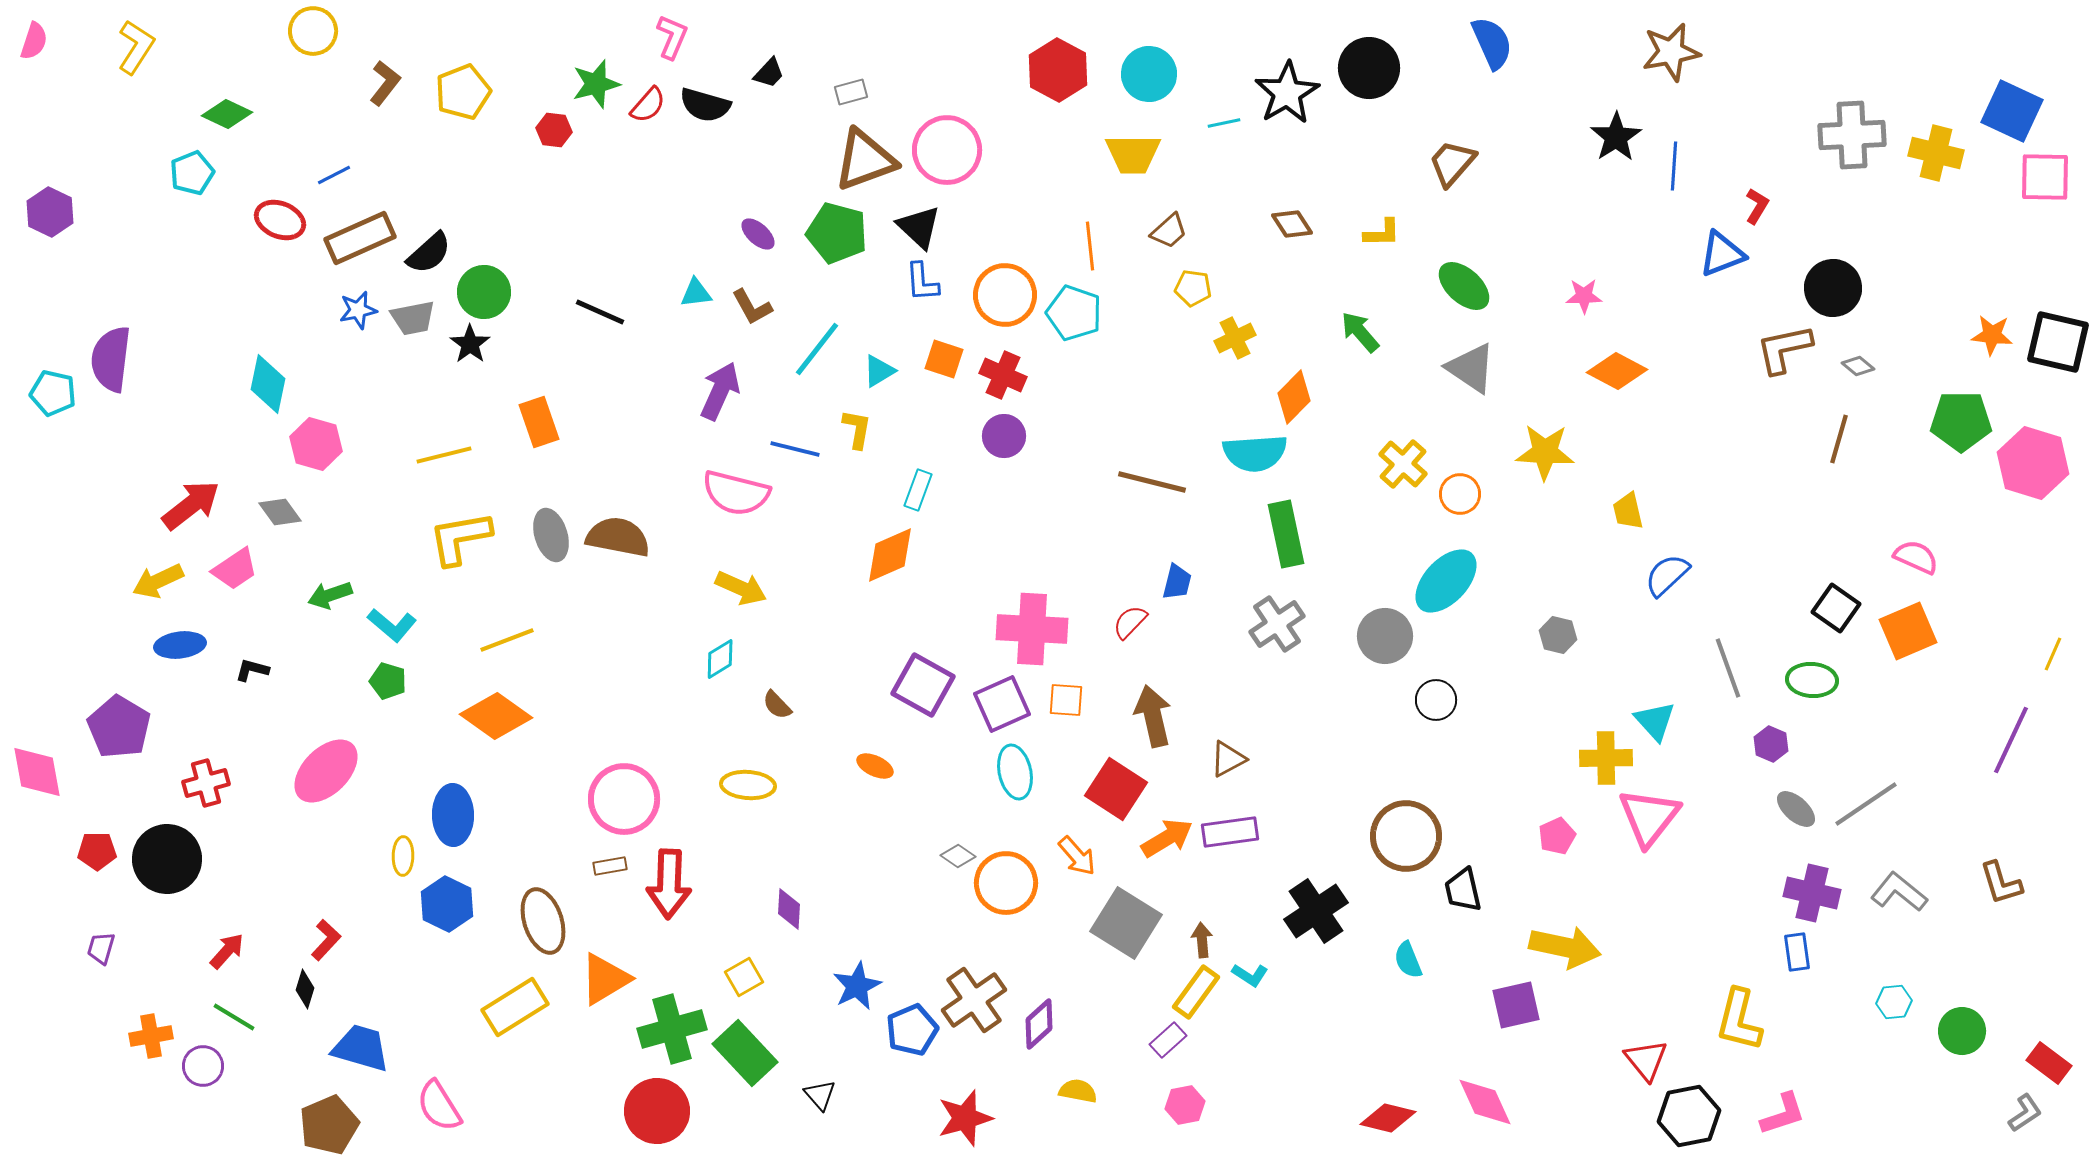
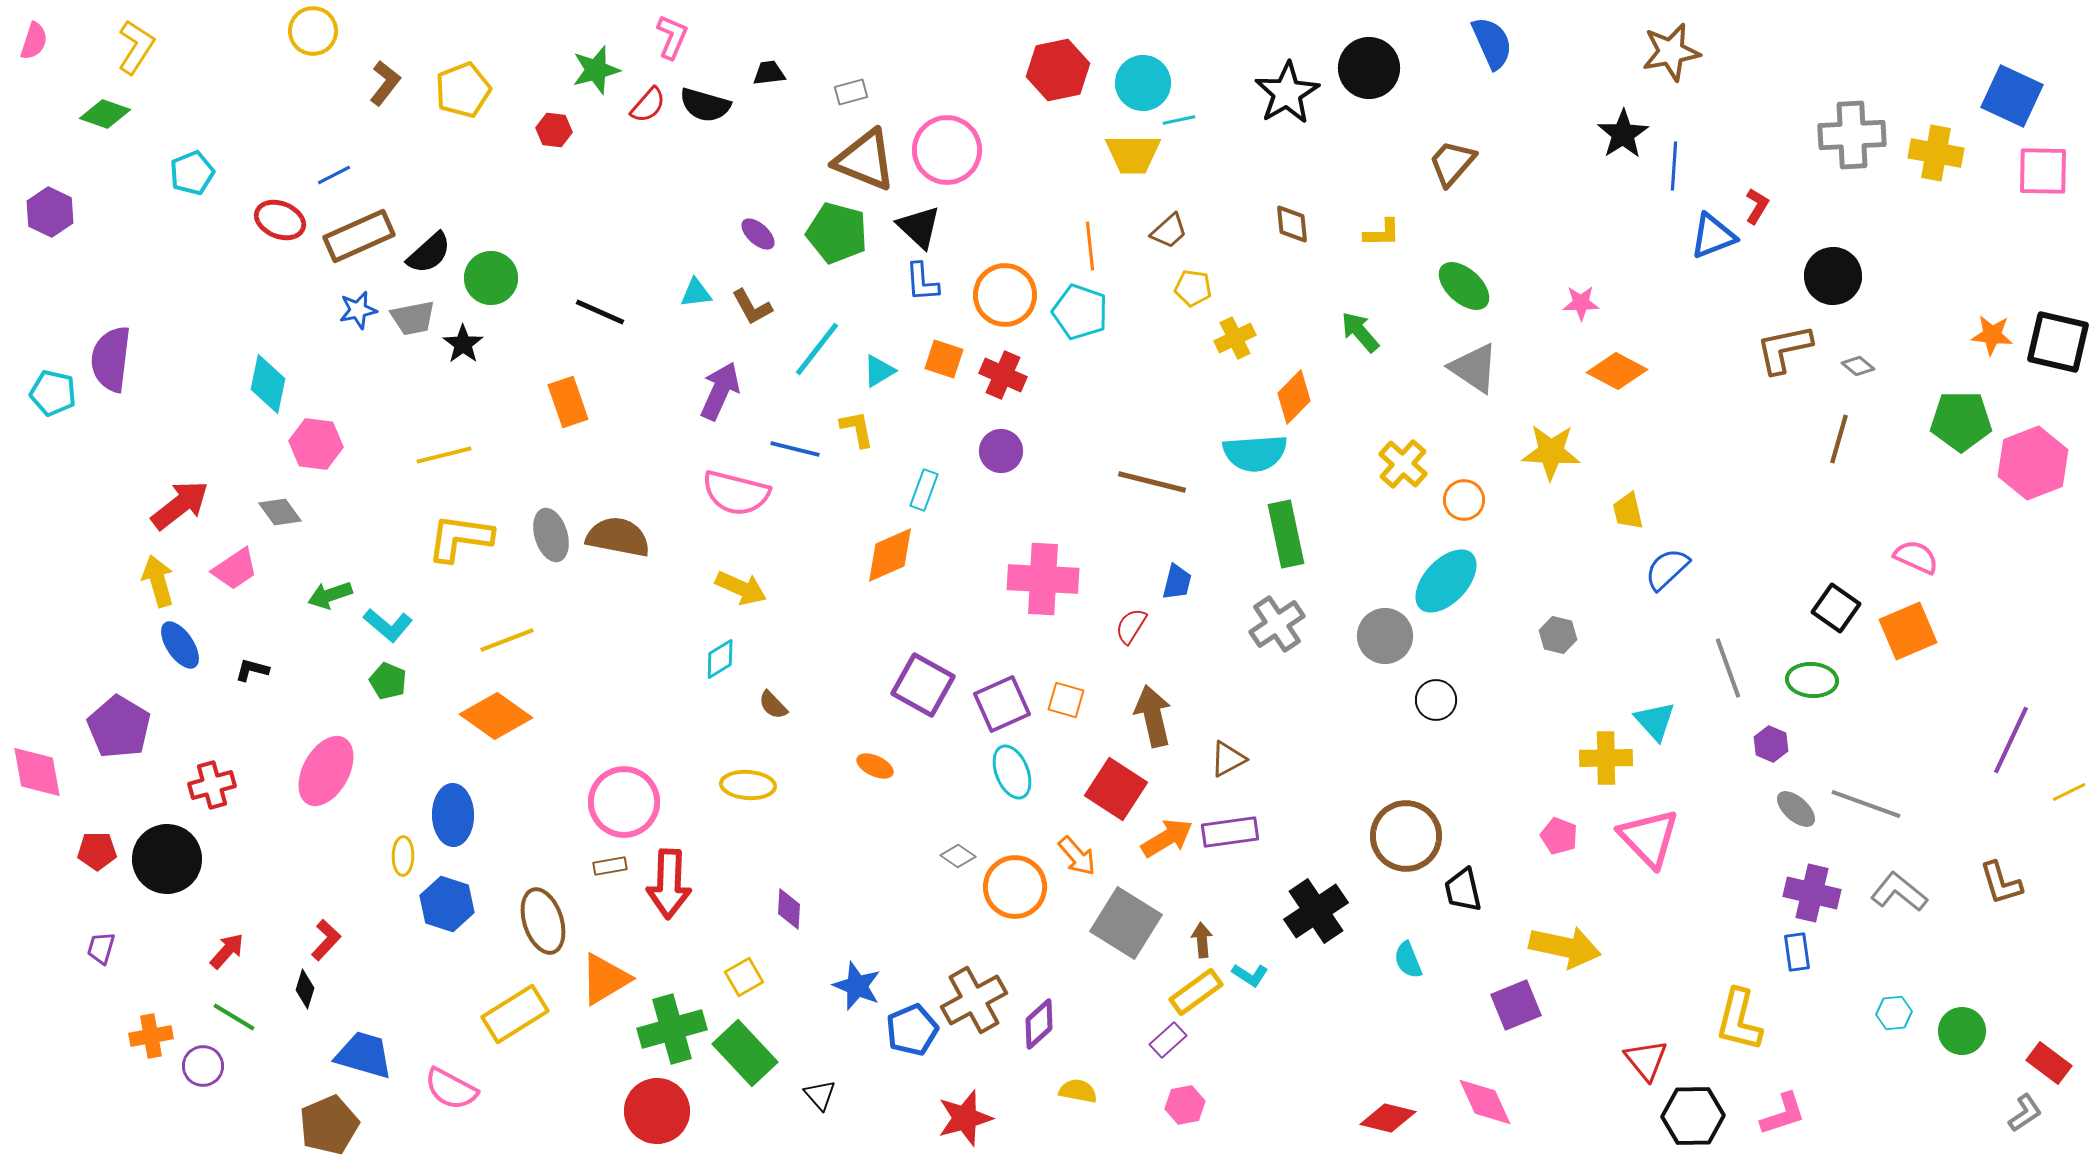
red hexagon at (1058, 70): rotated 20 degrees clockwise
black trapezoid at (769, 73): rotated 140 degrees counterclockwise
cyan circle at (1149, 74): moved 6 px left, 9 px down
green star at (596, 84): moved 14 px up
yellow pentagon at (463, 92): moved 2 px up
blue square at (2012, 111): moved 15 px up
green diamond at (227, 114): moved 122 px left; rotated 6 degrees counterclockwise
cyan line at (1224, 123): moved 45 px left, 3 px up
black star at (1616, 137): moved 7 px right, 3 px up
yellow cross at (1936, 153): rotated 4 degrees counterclockwise
brown triangle at (865, 160): rotated 42 degrees clockwise
pink square at (2045, 177): moved 2 px left, 6 px up
brown diamond at (1292, 224): rotated 27 degrees clockwise
brown rectangle at (360, 238): moved 1 px left, 2 px up
blue triangle at (1722, 254): moved 9 px left, 18 px up
black circle at (1833, 288): moved 12 px up
green circle at (484, 292): moved 7 px right, 14 px up
pink star at (1584, 296): moved 3 px left, 7 px down
cyan pentagon at (1074, 313): moved 6 px right, 1 px up
black star at (470, 344): moved 7 px left
gray triangle at (1471, 368): moved 3 px right
orange rectangle at (539, 422): moved 29 px right, 20 px up
yellow L-shape at (857, 429): rotated 21 degrees counterclockwise
purple circle at (1004, 436): moved 3 px left, 15 px down
pink hexagon at (316, 444): rotated 9 degrees counterclockwise
yellow star at (1545, 452): moved 6 px right
pink hexagon at (2033, 463): rotated 22 degrees clockwise
cyan rectangle at (918, 490): moved 6 px right
orange circle at (1460, 494): moved 4 px right, 6 px down
red arrow at (191, 505): moved 11 px left
yellow L-shape at (460, 538): rotated 18 degrees clockwise
blue semicircle at (1667, 575): moved 6 px up
yellow arrow at (158, 581): rotated 99 degrees clockwise
red semicircle at (1130, 622): moved 1 px right, 4 px down; rotated 12 degrees counterclockwise
cyan L-shape at (392, 625): moved 4 px left
pink cross at (1032, 629): moved 11 px right, 50 px up
blue ellipse at (180, 645): rotated 63 degrees clockwise
yellow line at (2053, 654): moved 16 px right, 138 px down; rotated 40 degrees clockwise
green pentagon at (388, 681): rotated 6 degrees clockwise
orange square at (1066, 700): rotated 12 degrees clockwise
brown semicircle at (777, 705): moved 4 px left
pink ellipse at (326, 771): rotated 16 degrees counterclockwise
cyan ellipse at (1015, 772): moved 3 px left; rotated 10 degrees counterclockwise
red cross at (206, 783): moved 6 px right, 2 px down
pink circle at (624, 799): moved 3 px down
gray line at (1866, 804): rotated 54 degrees clockwise
pink triangle at (1649, 817): moved 21 px down; rotated 22 degrees counterclockwise
pink pentagon at (1557, 836): moved 2 px right; rotated 27 degrees counterclockwise
orange circle at (1006, 883): moved 9 px right, 4 px down
blue hexagon at (447, 904): rotated 8 degrees counterclockwise
blue star at (857, 986): rotated 24 degrees counterclockwise
yellow rectangle at (1196, 992): rotated 18 degrees clockwise
brown cross at (974, 1000): rotated 6 degrees clockwise
cyan hexagon at (1894, 1002): moved 11 px down
purple square at (1516, 1005): rotated 9 degrees counterclockwise
yellow rectangle at (515, 1007): moved 7 px down
blue trapezoid at (361, 1048): moved 3 px right, 7 px down
pink semicircle at (439, 1106): moved 12 px right, 17 px up; rotated 30 degrees counterclockwise
black hexagon at (1689, 1116): moved 4 px right; rotated 10 degrees clockwise
